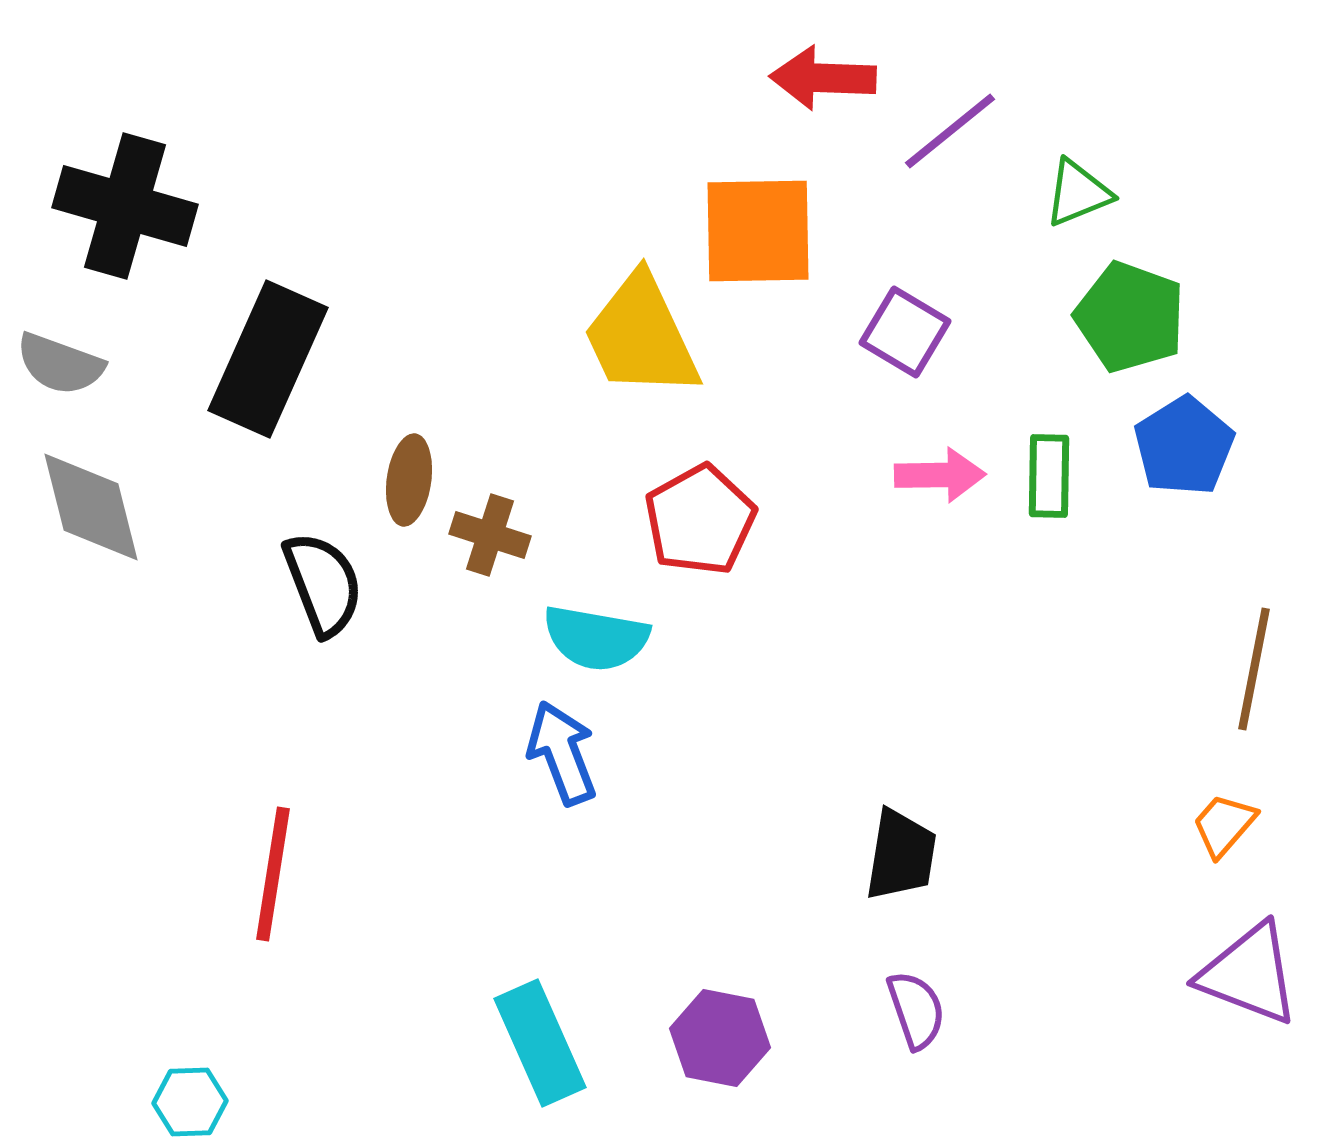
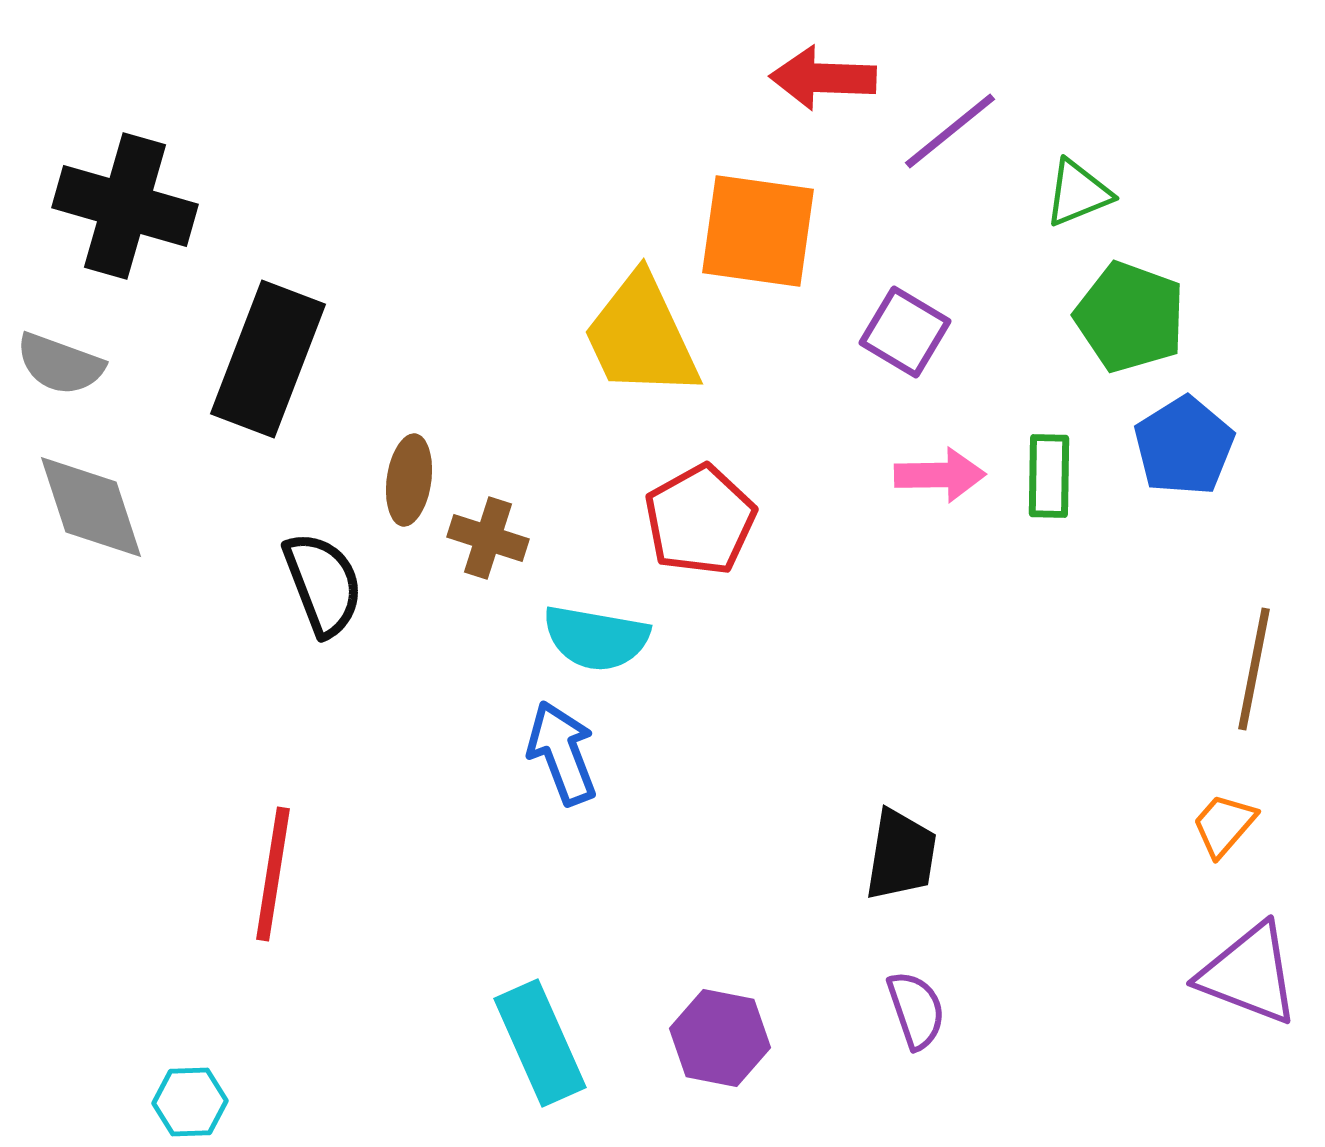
orange square: rotated 9 degrees clockwise
black rectangle: rotated 3 degrees counterclockwise
gray diamond: rotated 4 degrees counterclockwise
brown cross: moved 2 px left, 3 px down
